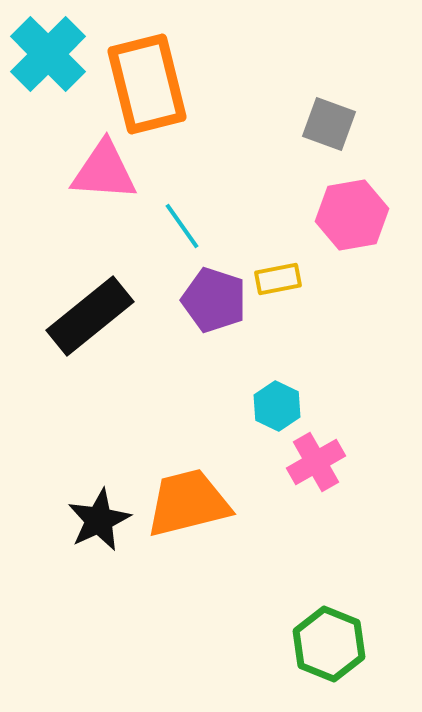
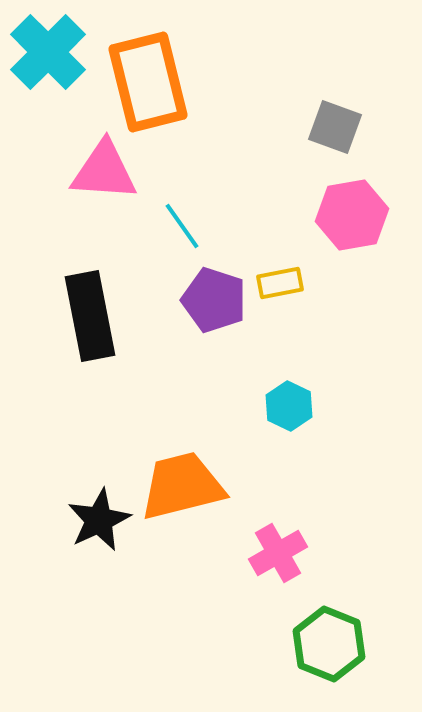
cyan cross: moved 2 px up
orange rectangle: moved 1 px right, 2 px up
gray square: moved 6 px right, 3 px down
yellow rectangle: moved 2 px right, 4 px down
black rectangle: rotated 62 degrees counterclockwise
cyan hexagon: moved 12 px right
pink cross: moved 38 px left, 91 px down
orange trapezoid: moved 6 px left, 17 px up
